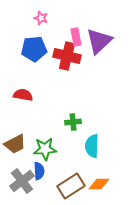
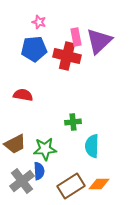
pink star: moved 2 px left, 4 px down
